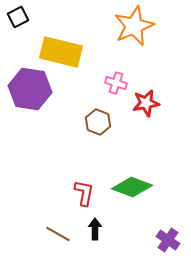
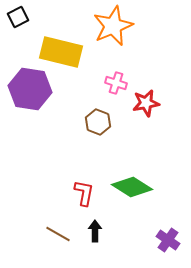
orange star: moved 21 px left
green diamond: rotated 12 degrees clockwise
black arrow: moved 2 px down
